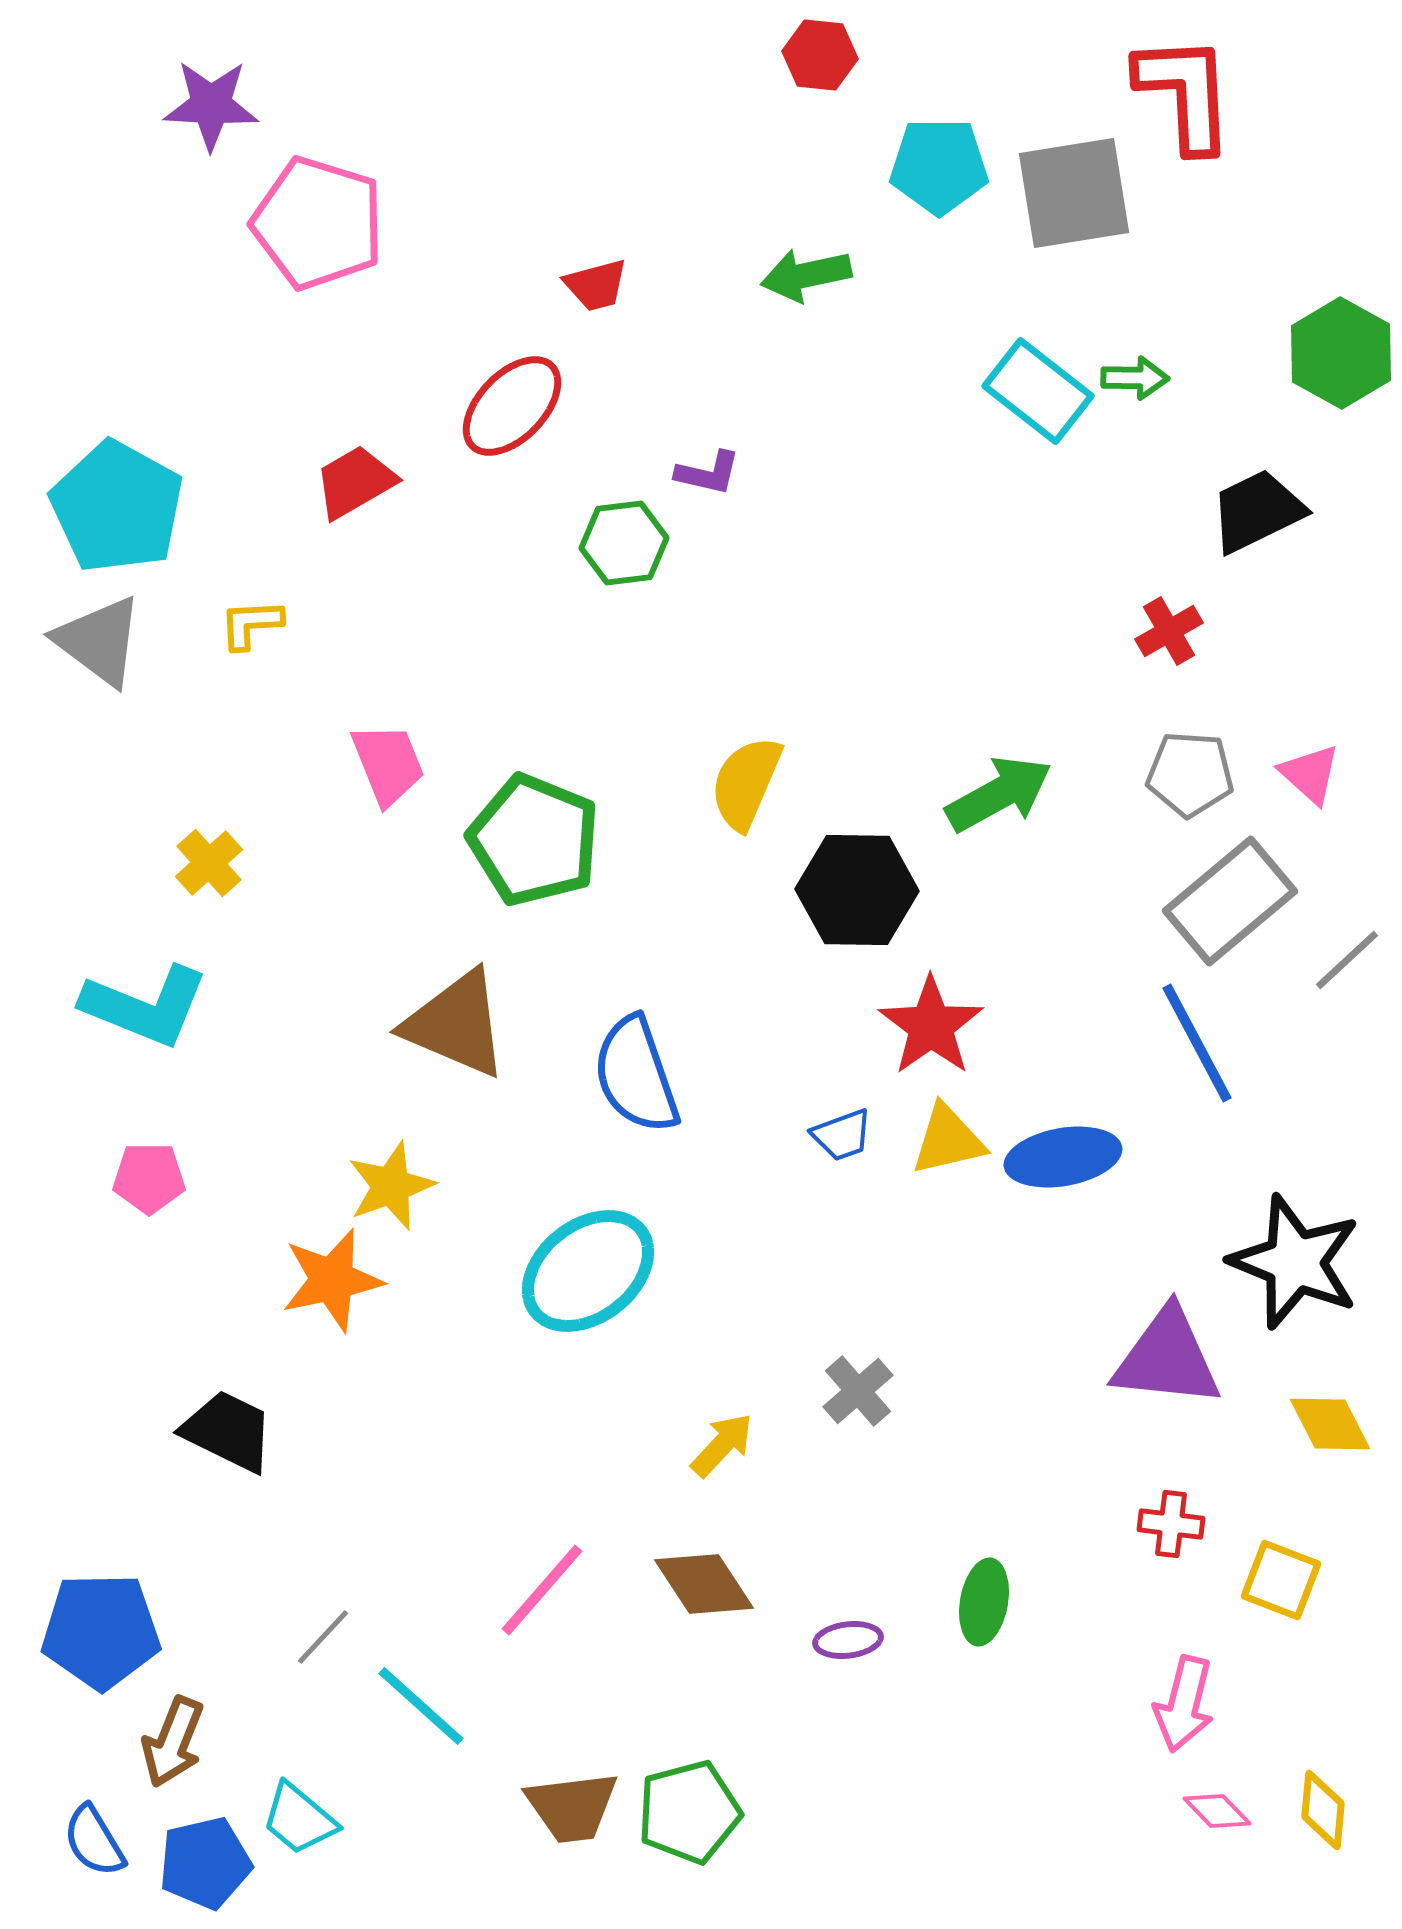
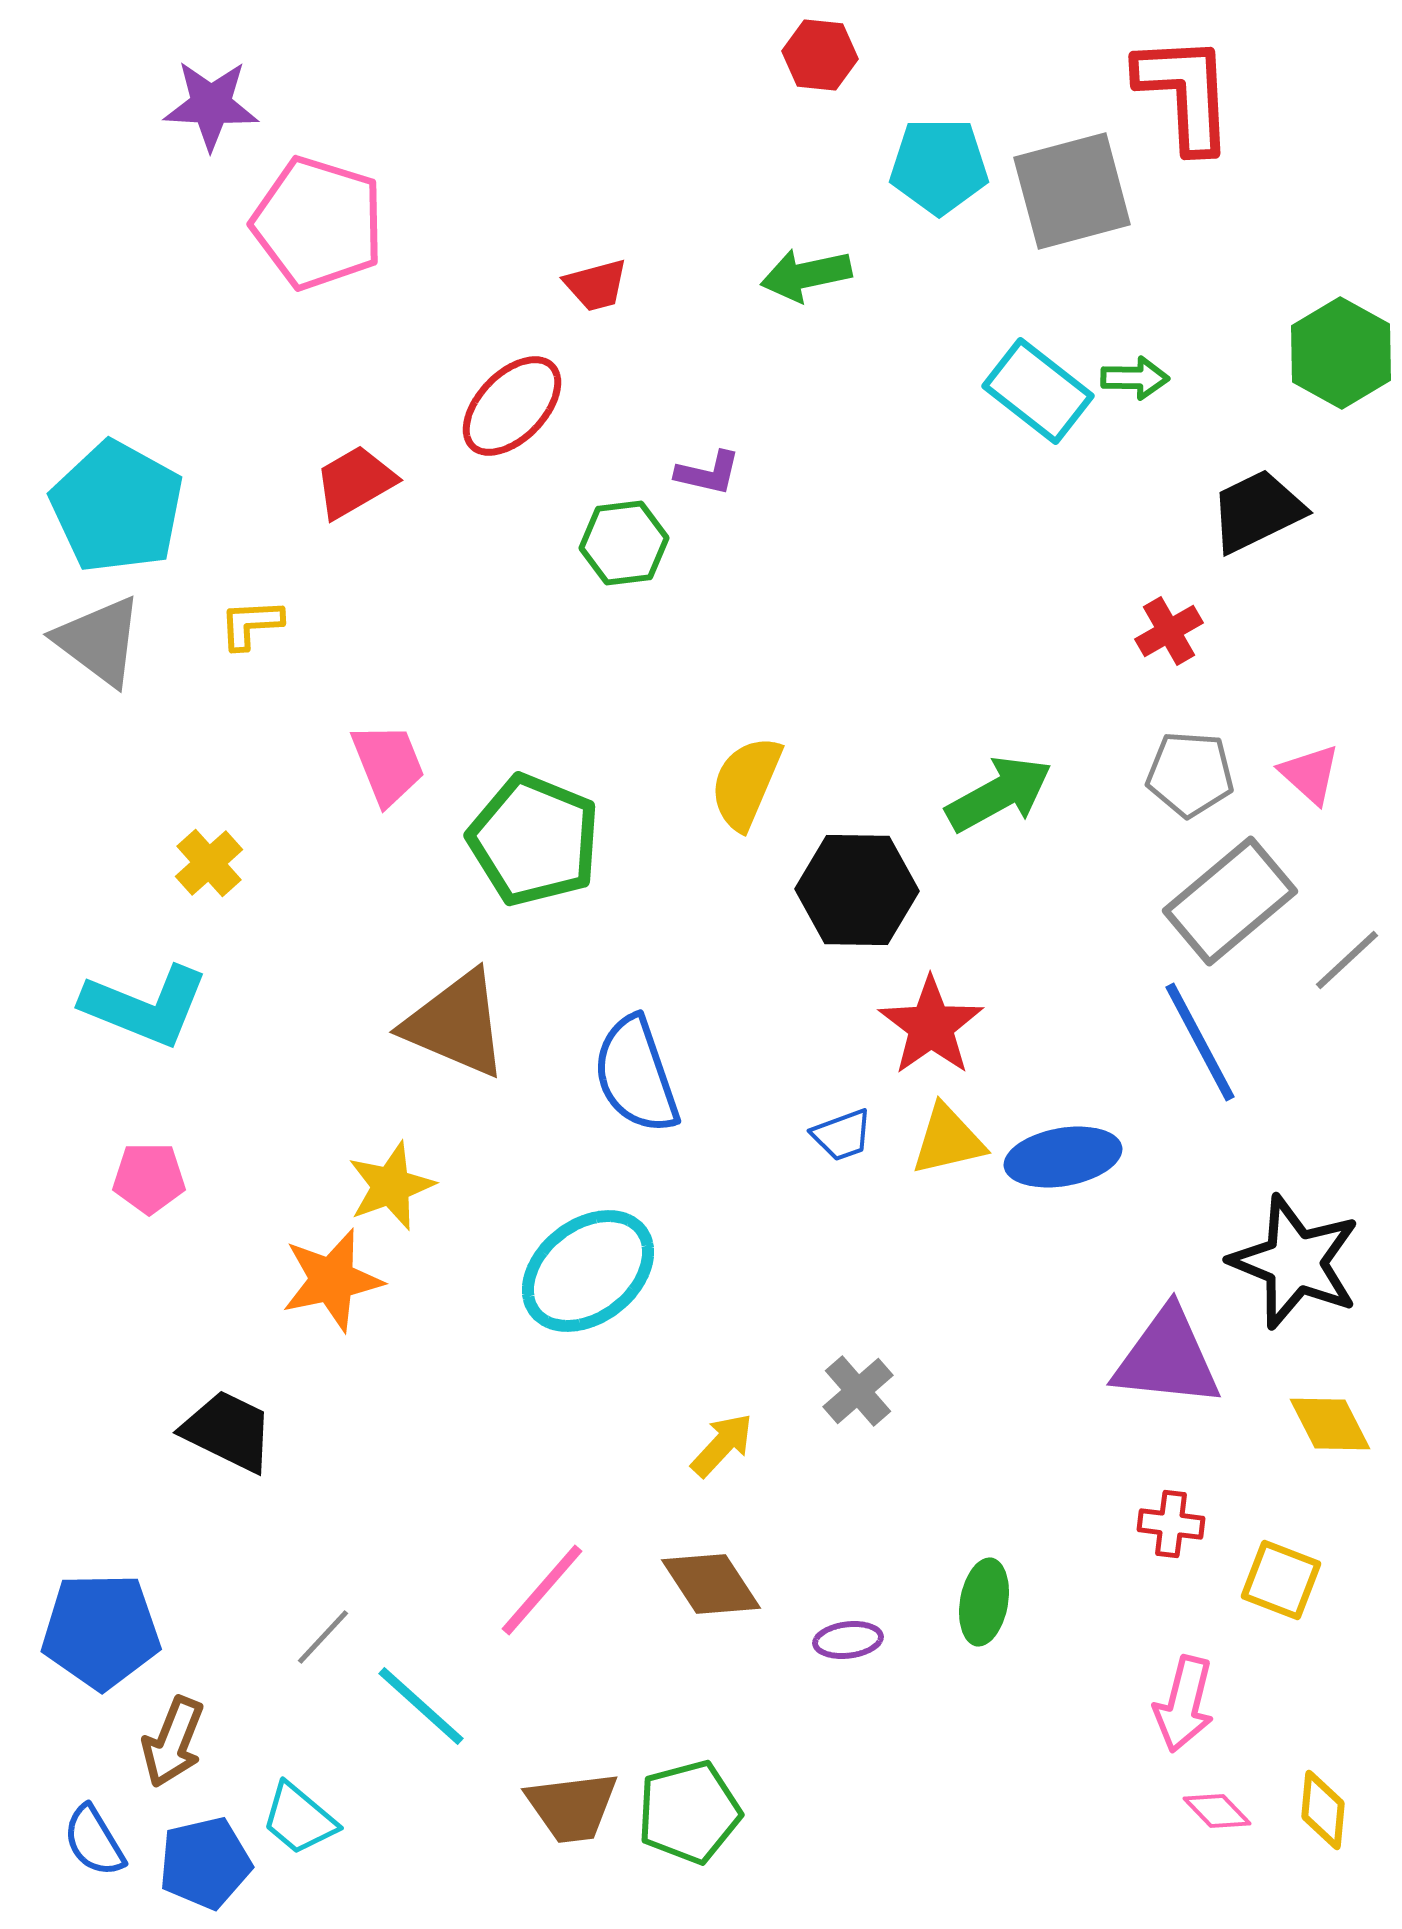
gray square at (1074, 193): moved 2 px left, 2 px up; rotated 6 degrees counterclockwise
blue line at (1197, 1043): moved 3 px right, 1 px up
brown diamond at (704, 1584): moved 7 px right
